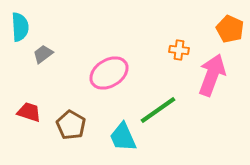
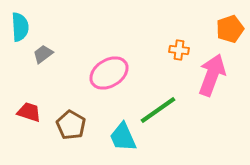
orange pentagon: rotated 28 degrees clockwise
